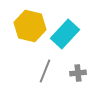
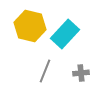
gray cross: moved 3 px right
